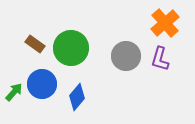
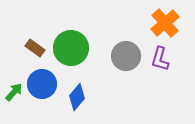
brown rectangle: moved 4 px down
